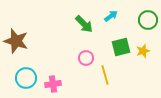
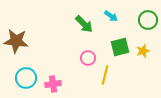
cyan arrow: rotated 72 degrees clockwise
brown star: rotated 10 degrees counterclockwise
green square: moved 1 px left
pink circle: moved 2 px right
yellow line: rotated 30 degrees clockwise
